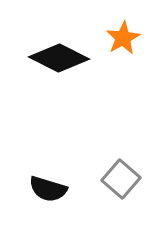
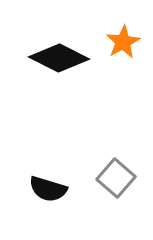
orange star: moved 4 px down
gray square: moved 5 px left, 1 px up
